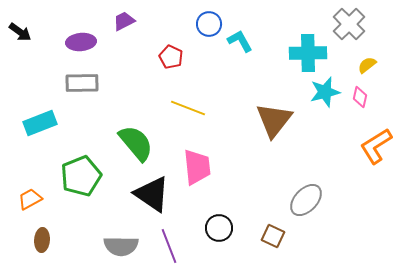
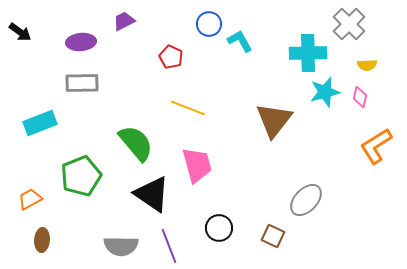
yellow semicircle: rotated 144 degrees counterclockwise
pink trapezoid: moved 2 px up; rotated 9 degrees counterclockwise
